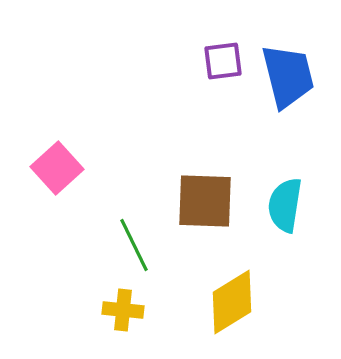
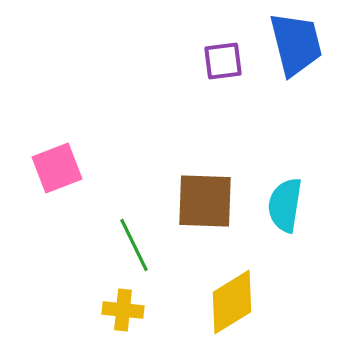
blue trapezoid: moved 8 px right, 32 px up
pink square: rotated 21 degrees clockwise
